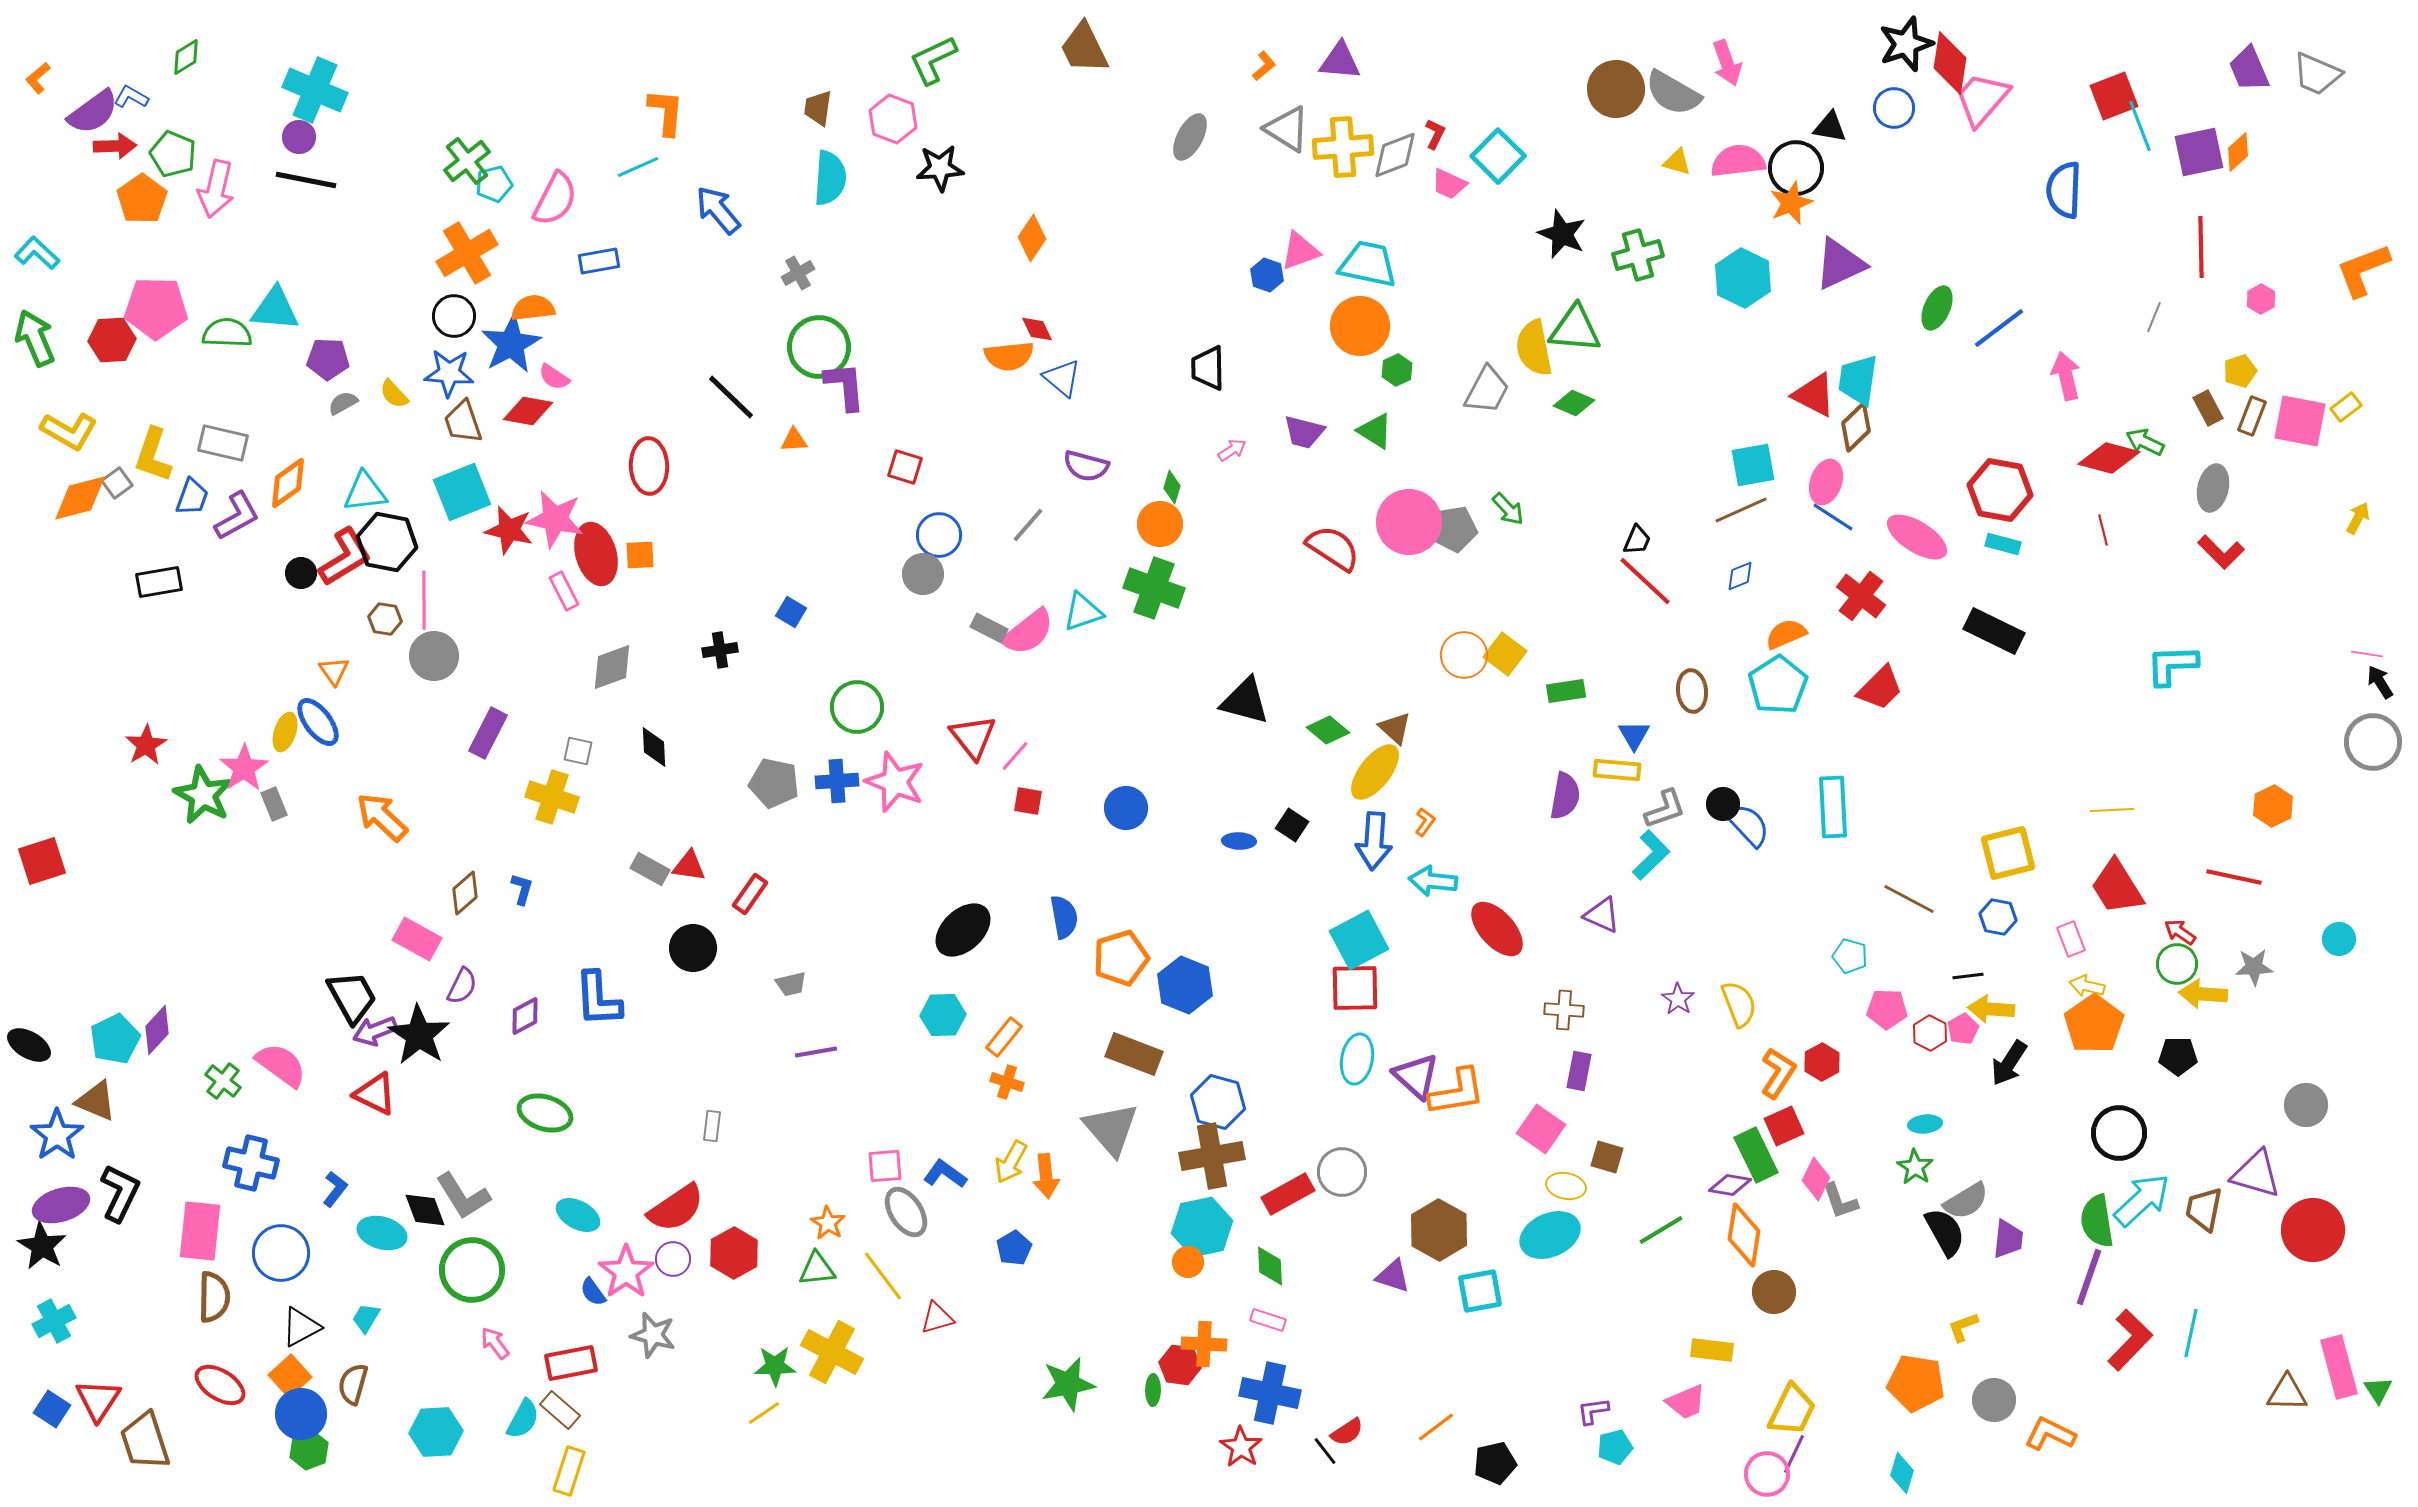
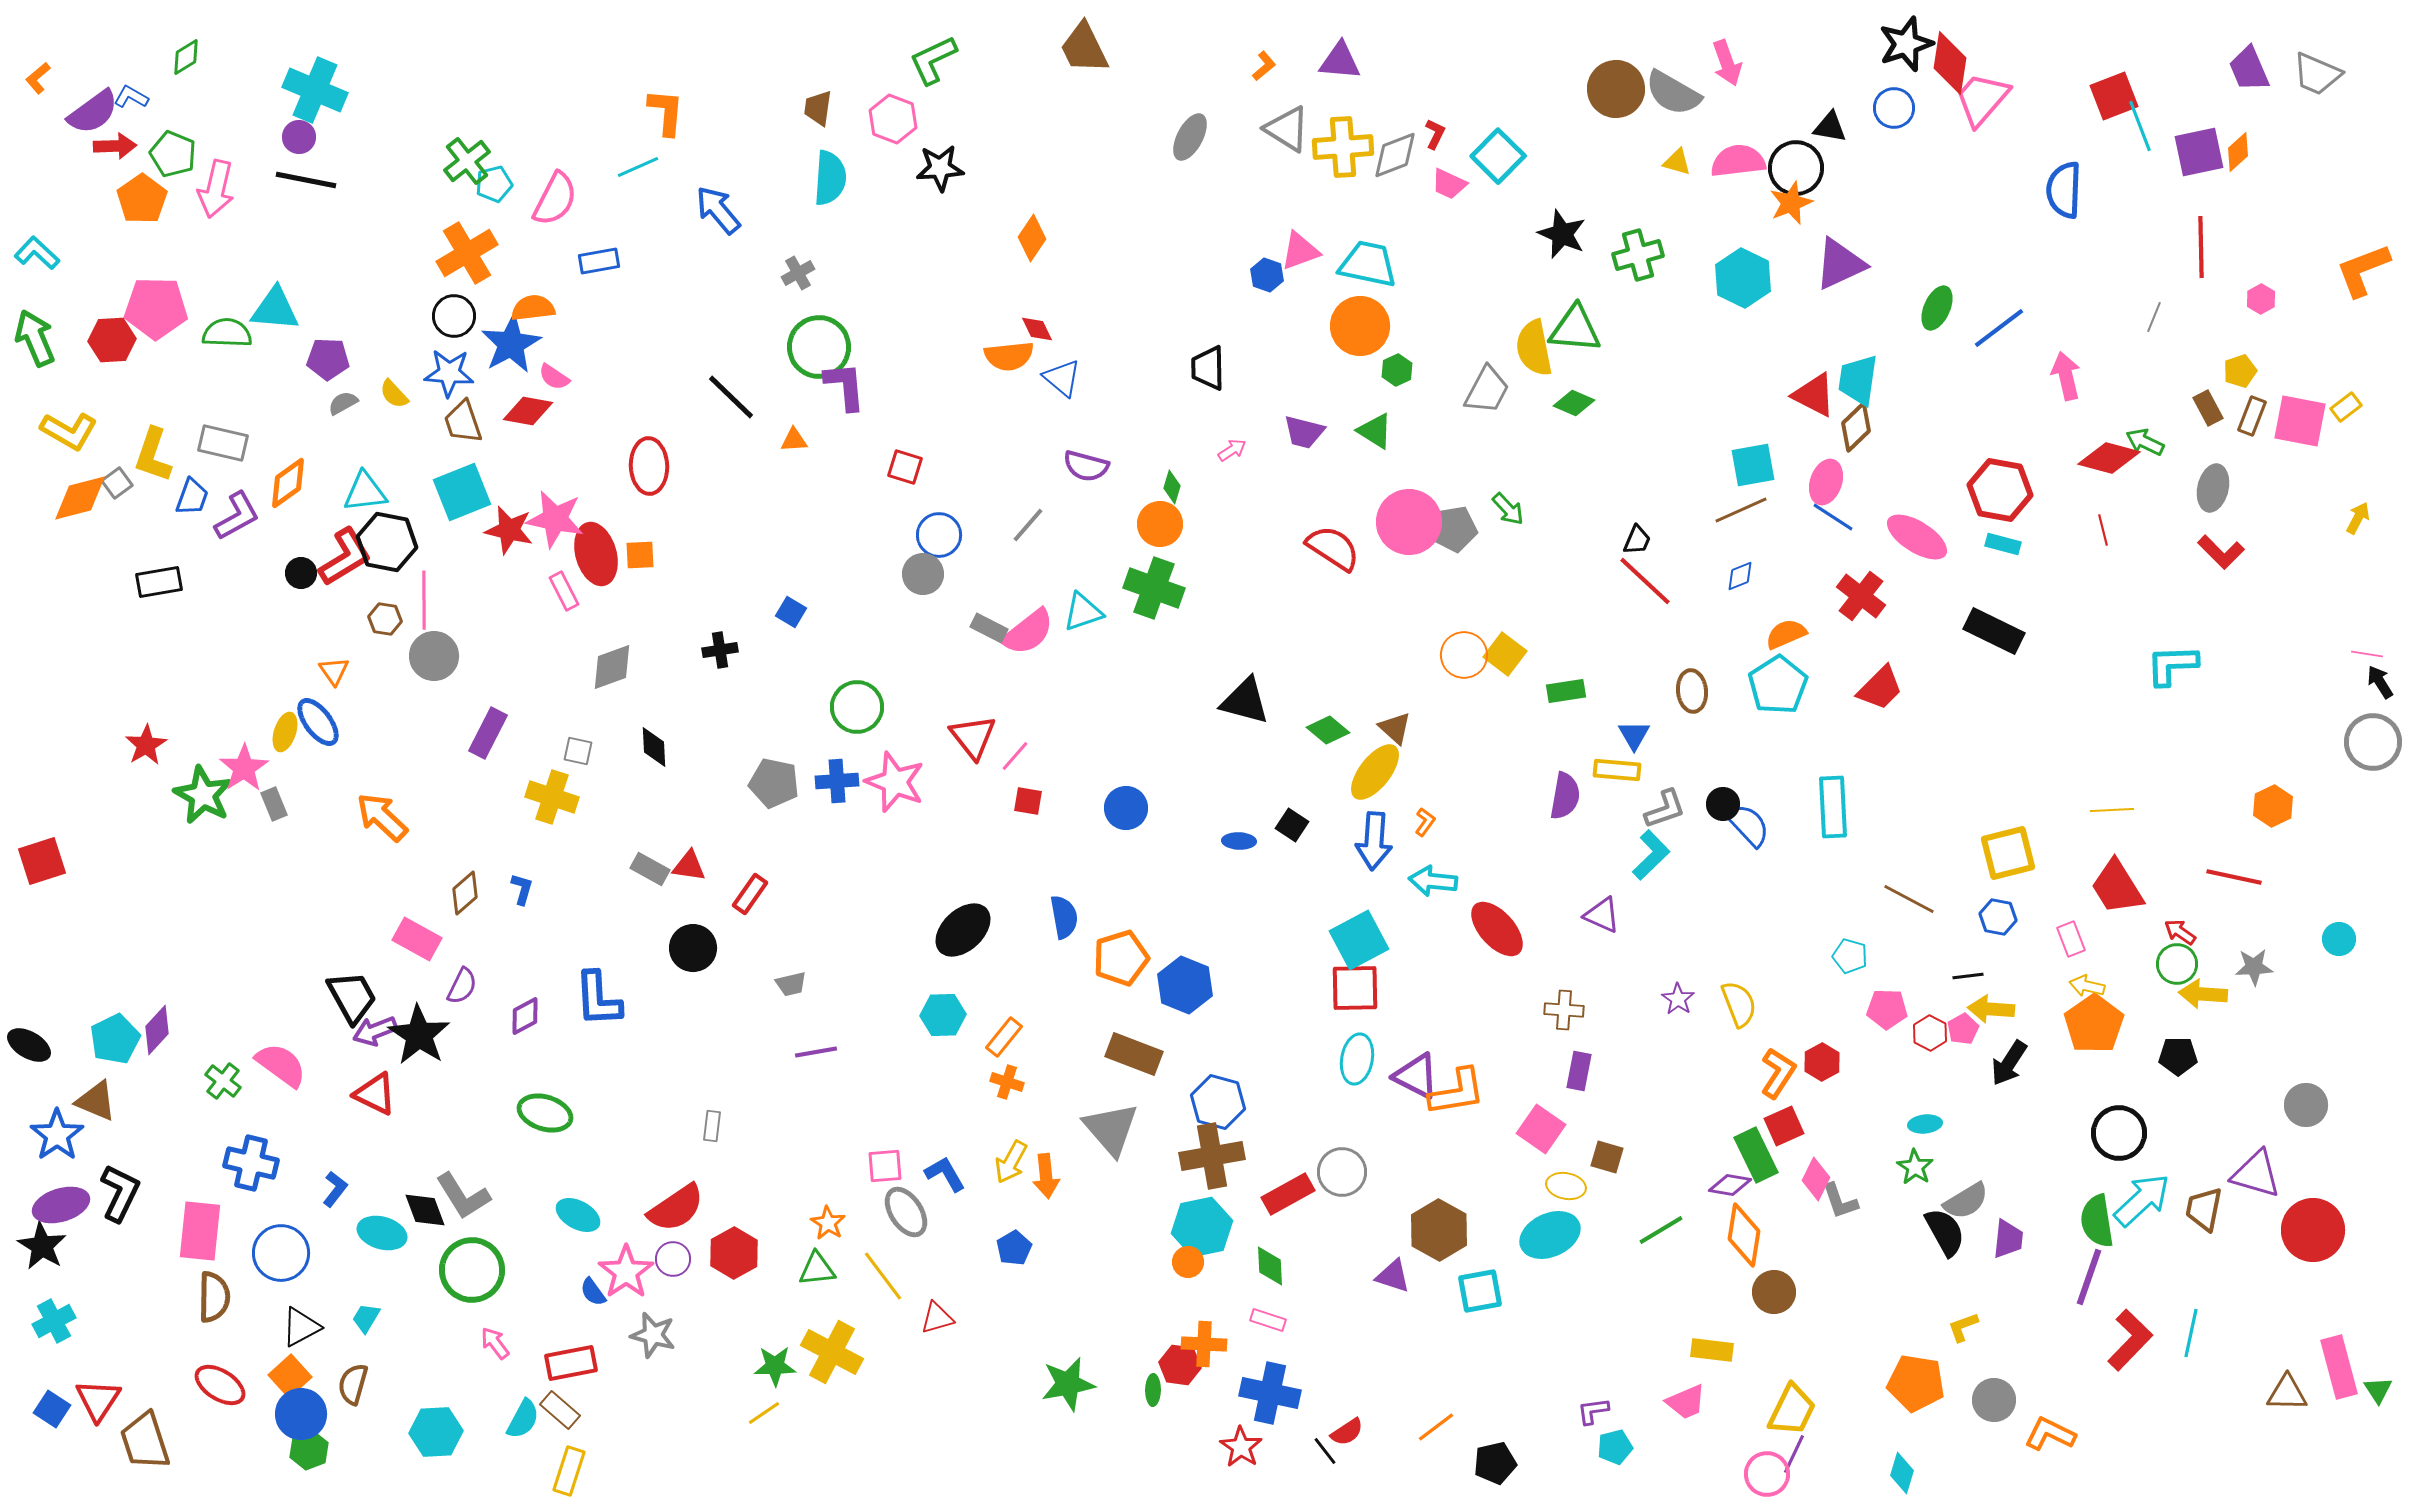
purple triangle at (1416, 1076): rotated 15 degrees counterclockwise
blue L-shape at (945, 1174): rotated 24 degrees clockwise
